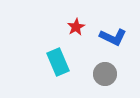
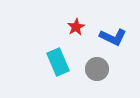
gray circle: moved 8 px left, 5 px up
